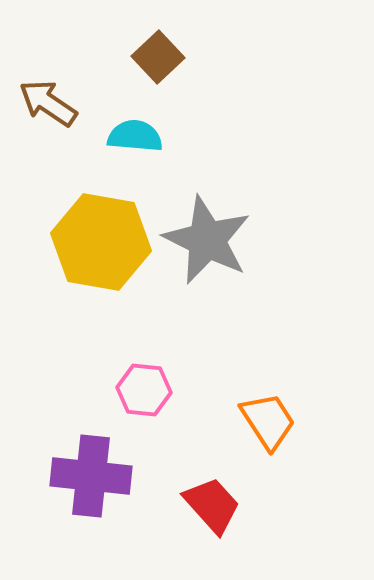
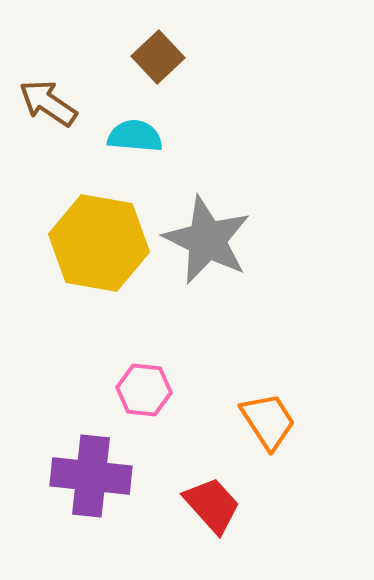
yellow hexagon: moved 2 px left, 1 px down
